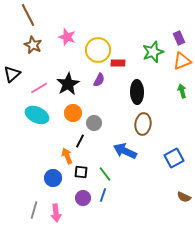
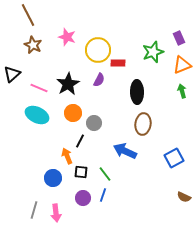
orange triangle: moved 4 px down
pink line: rotated 54 degrees clockwise
